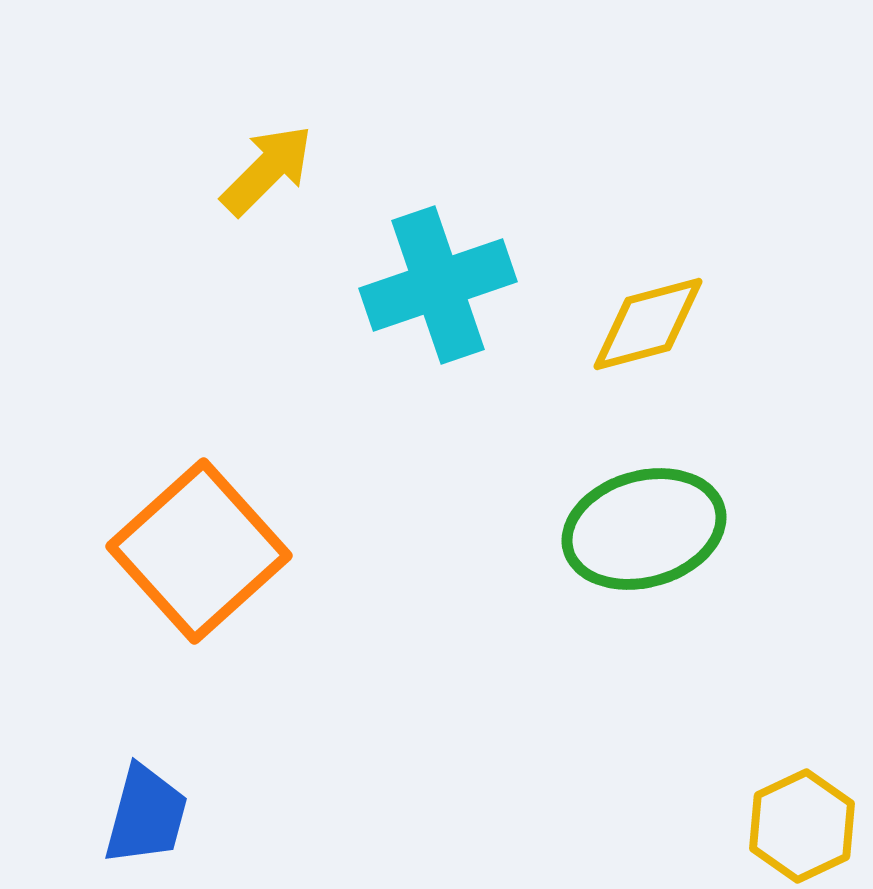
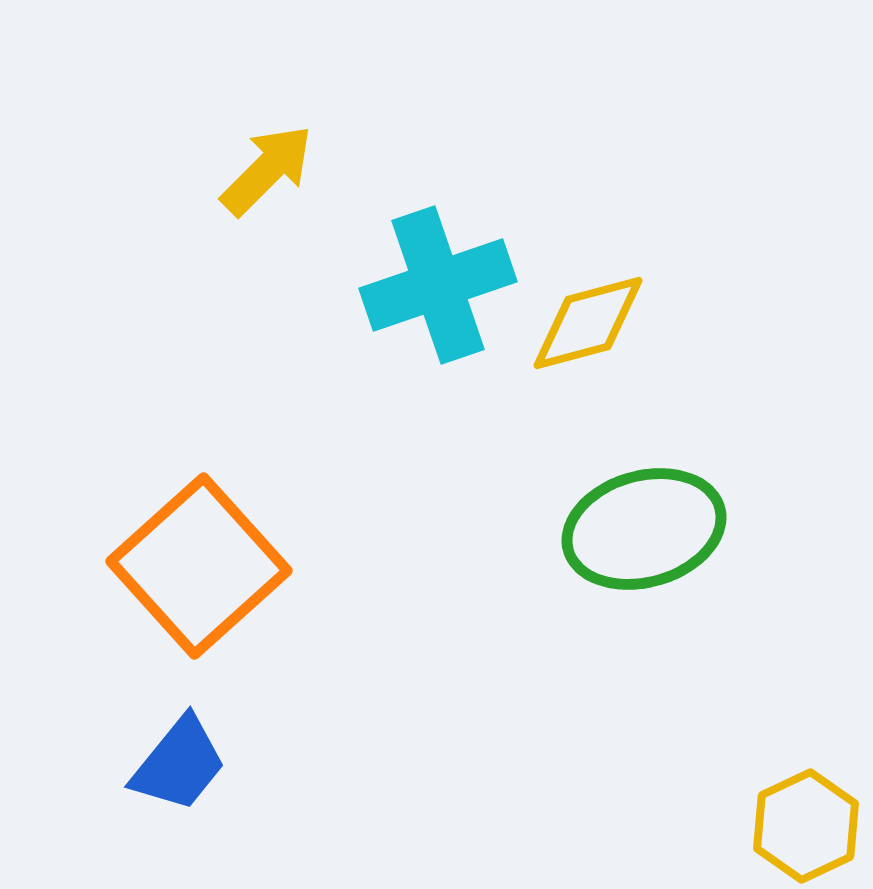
yellow diamond: moved 60 px left, 1 px up
orange square: moved 15 px down
blue trapezoid: moved 33 px right, 51 px up; rotated 24 degrees clockwise
yellow hexagon: moved 4 px right
